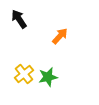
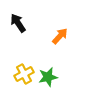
black arrow: moved 1 px left, 4 px down
yellow cross: rotated 12 degrees clockwise
